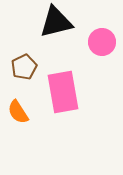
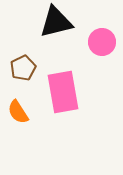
brown pentagon: moved 1 px left, 1 px down
